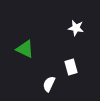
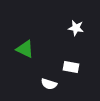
white rectangle: rotated 63 degrees counterclockwise
white semicircle: rotated 98 degrees counterclockwise
